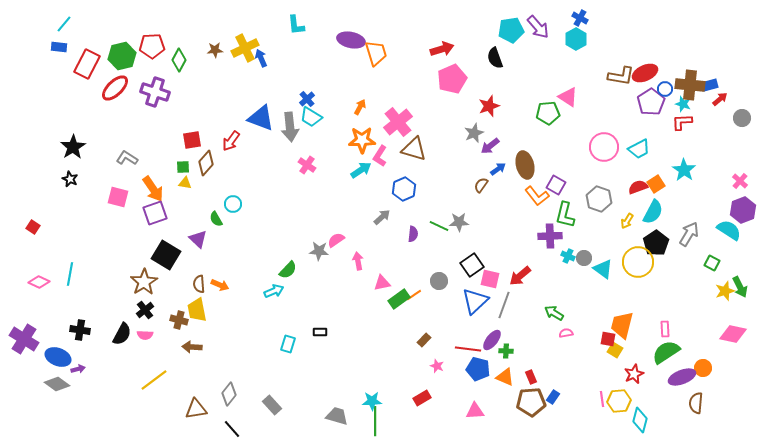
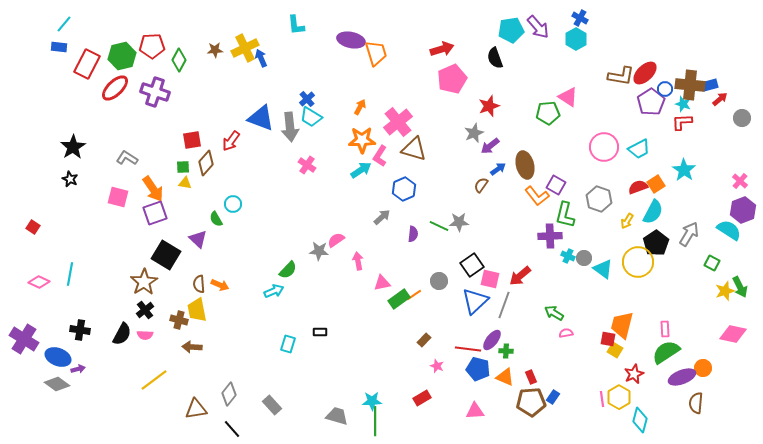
red ellipse at (645, 73): rotated 20 degrees counterclockwise
yellow hexagon at (619, 401): moved 4 px up; rotated 25 degrees counterclockwise
